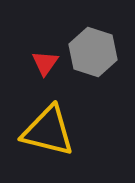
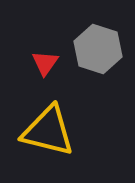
gray hexagon: moved 5 px right, 3 px up
